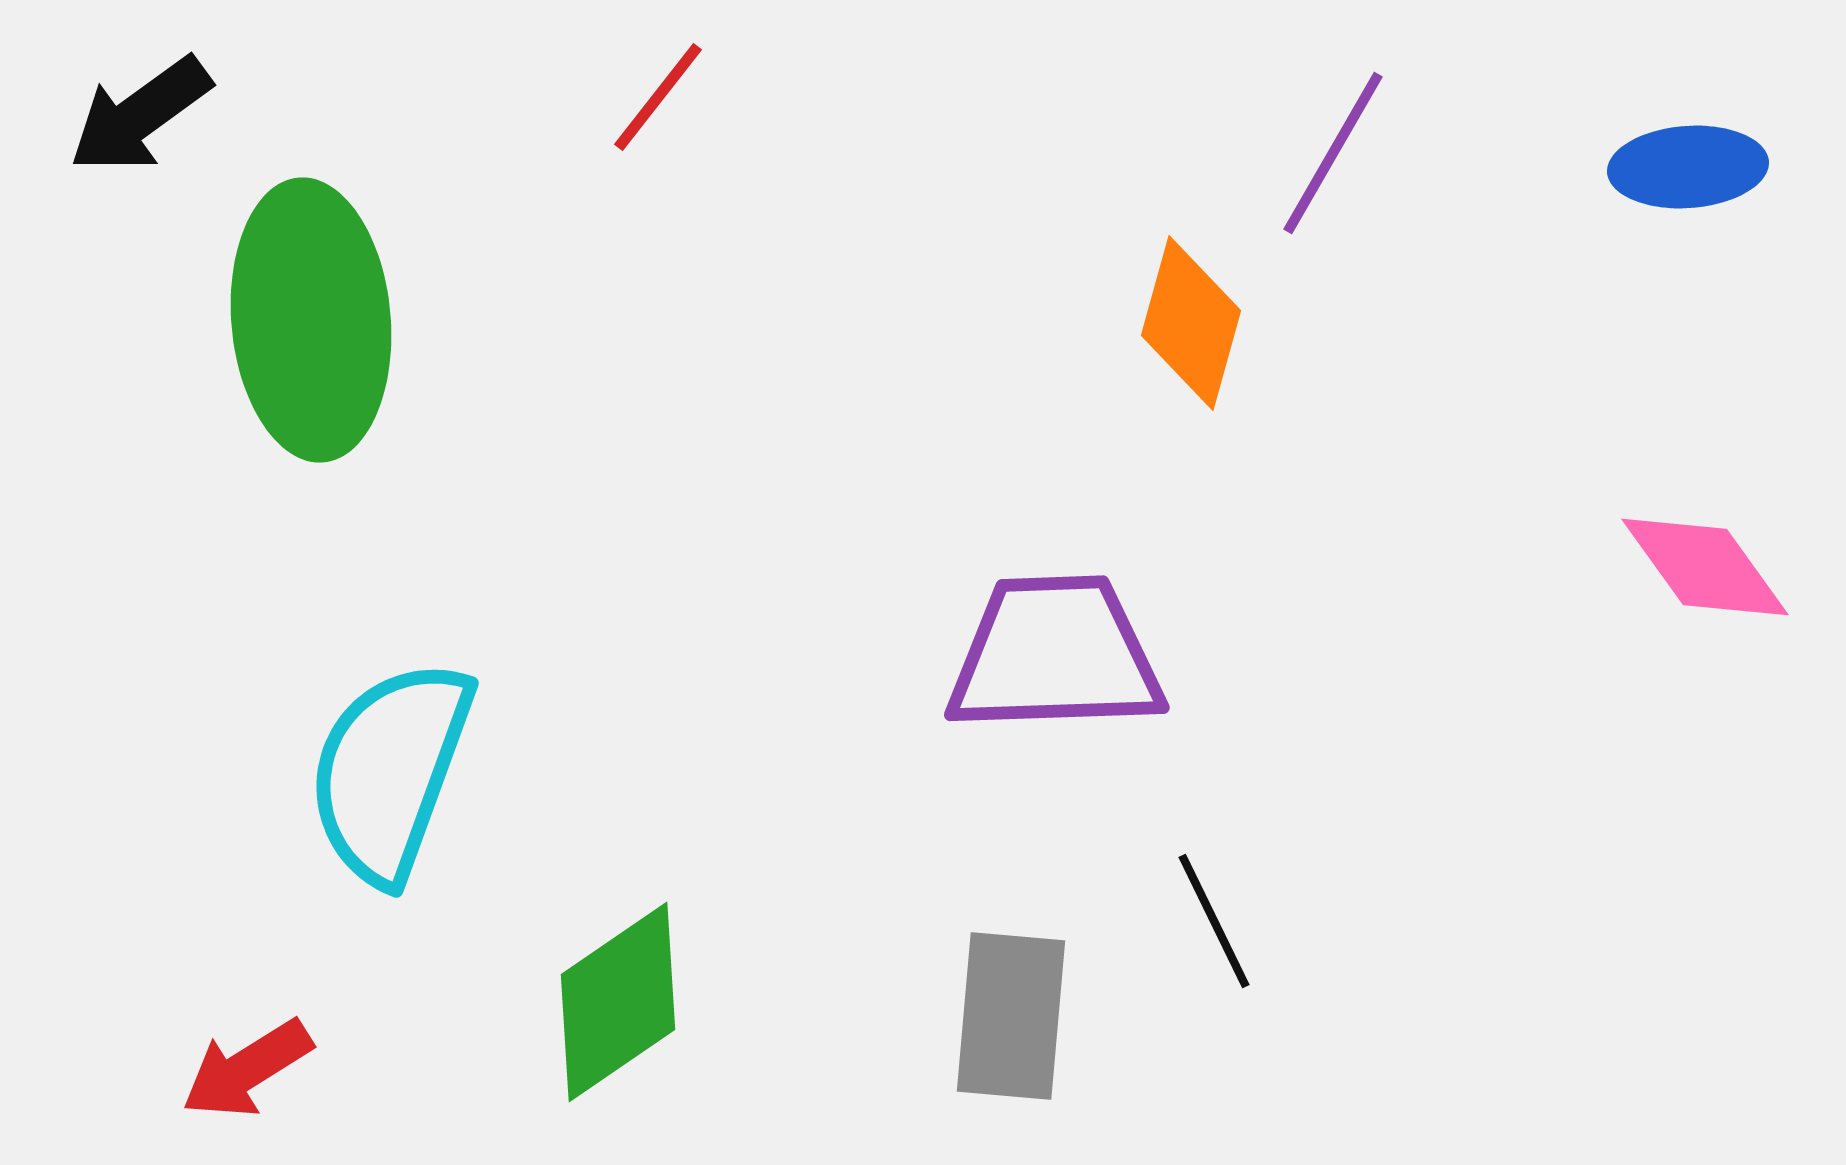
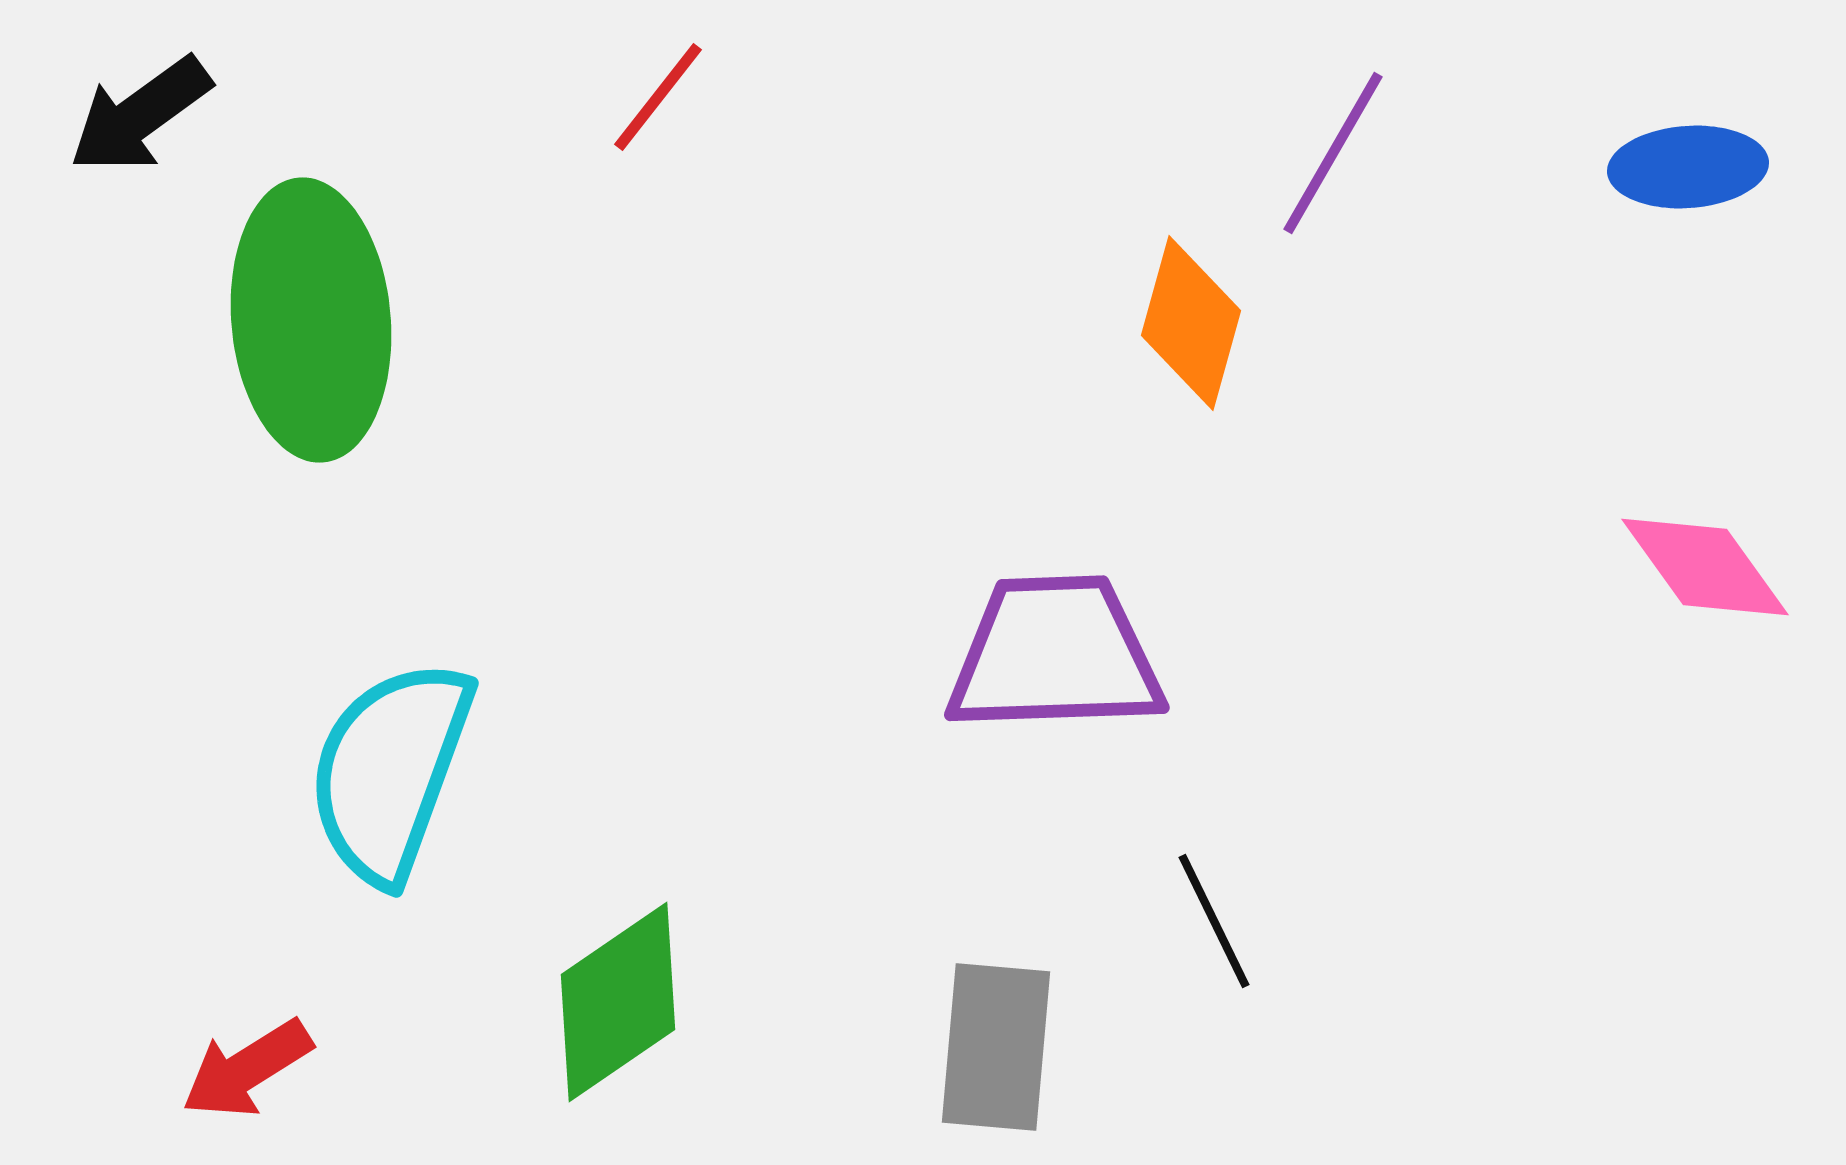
gray rectangle: moved 15 px left, 31 px down
